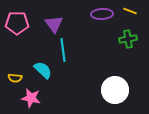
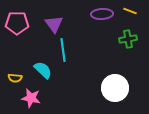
white circle: moved 2 px up
